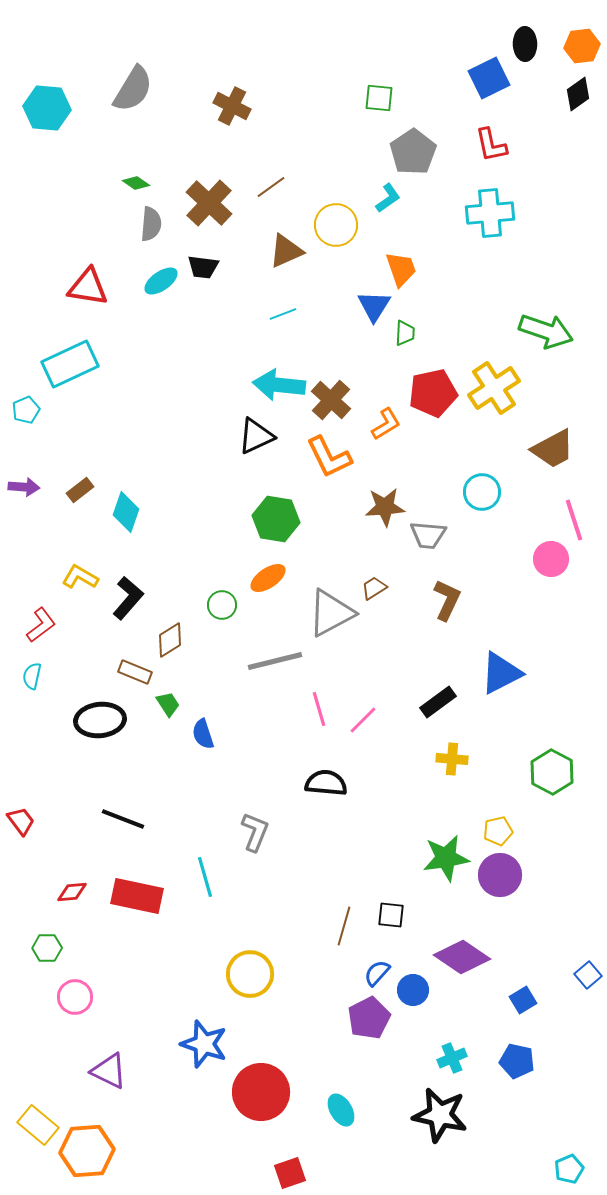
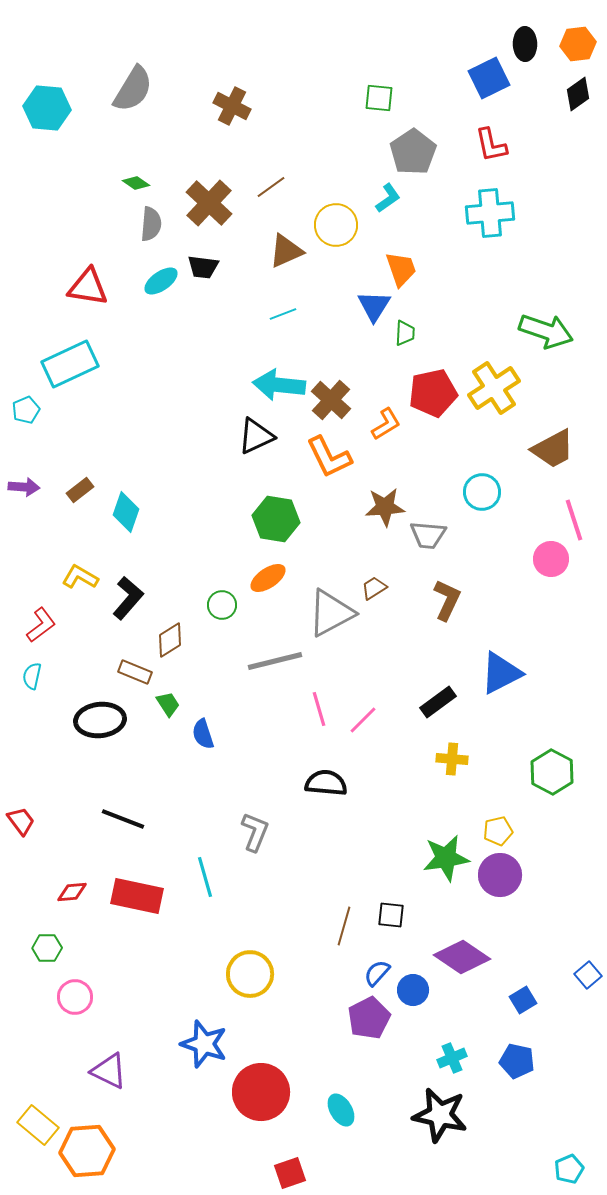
orange hexagon at (582, 46): moved 4 px left, 2 px up
